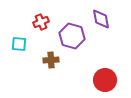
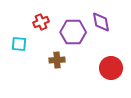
purple diamond: moved 3 px down
purple hexagon: moved 1 px right, 4 px up; rotated 15 degrees counterclockwise
brown cross: moved 6 px right
red circle: moved 6 px right, 12 px up
